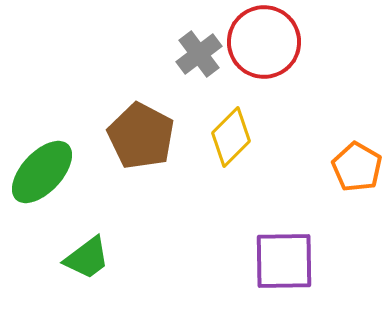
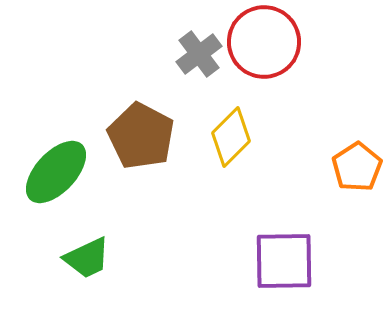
orange pentagon: rotated 9 degrees clockwise
green ellipse: moved 14 px right
green trapezoid: rotated 12 degrees clockwise
